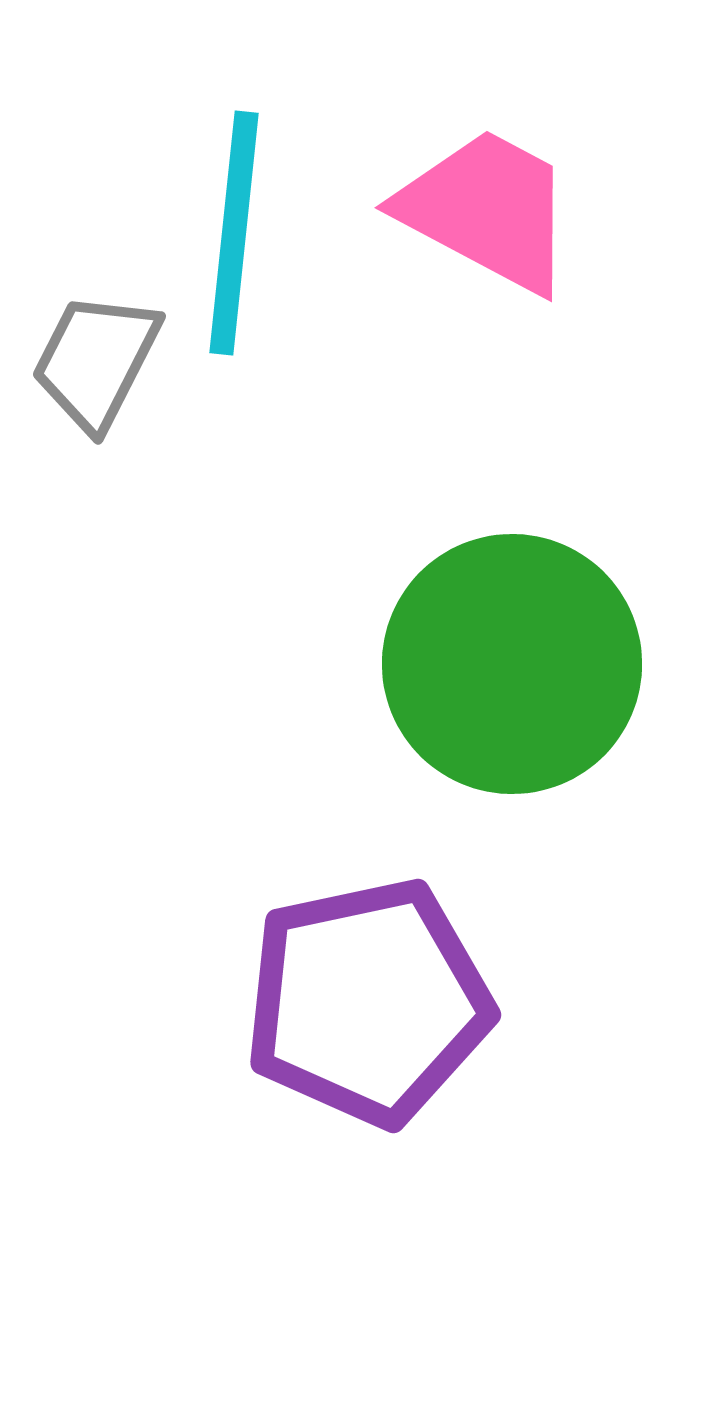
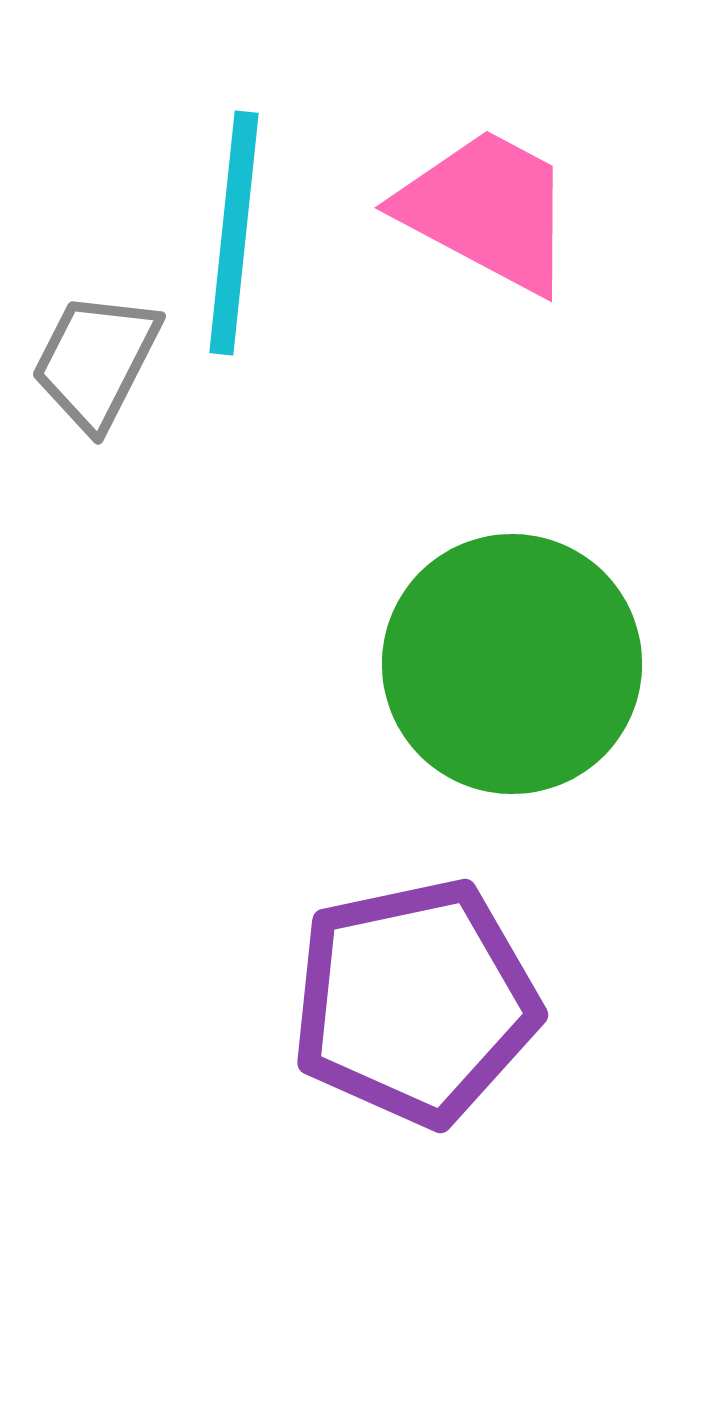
purple pentagon: moved 47 px right
